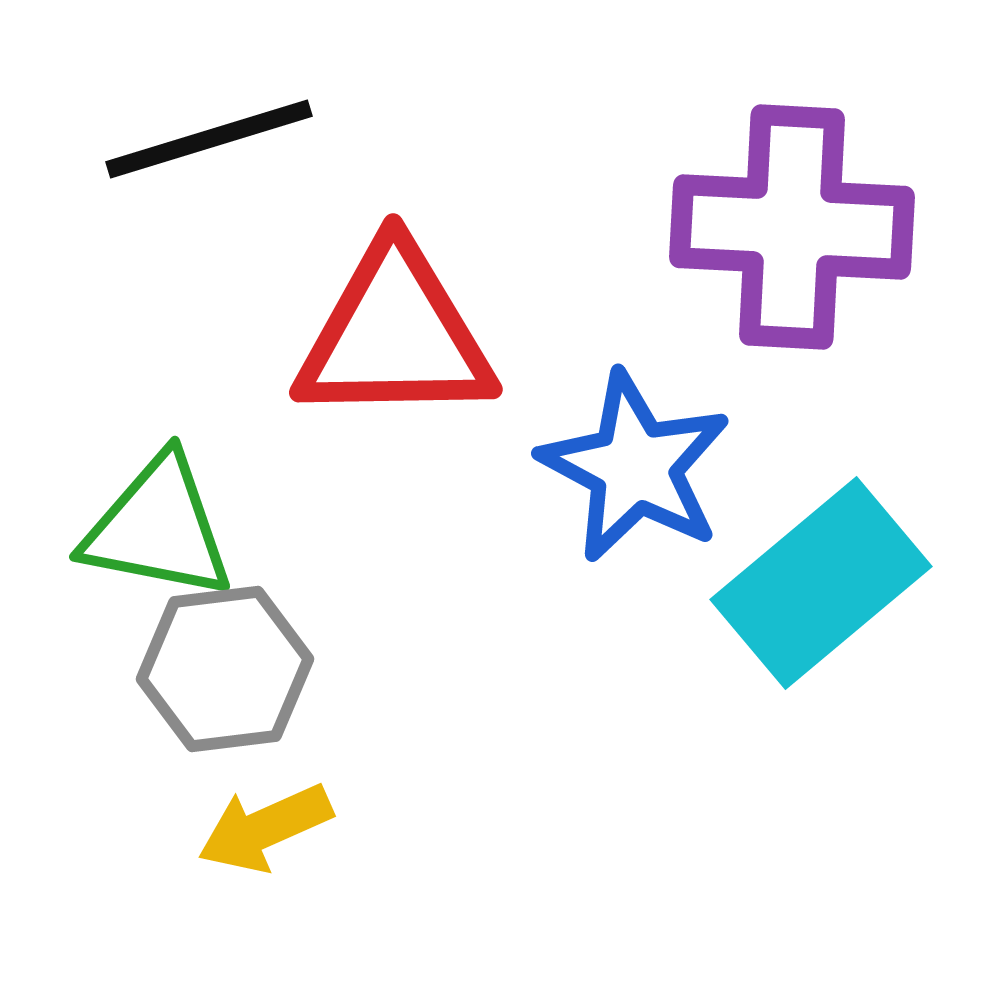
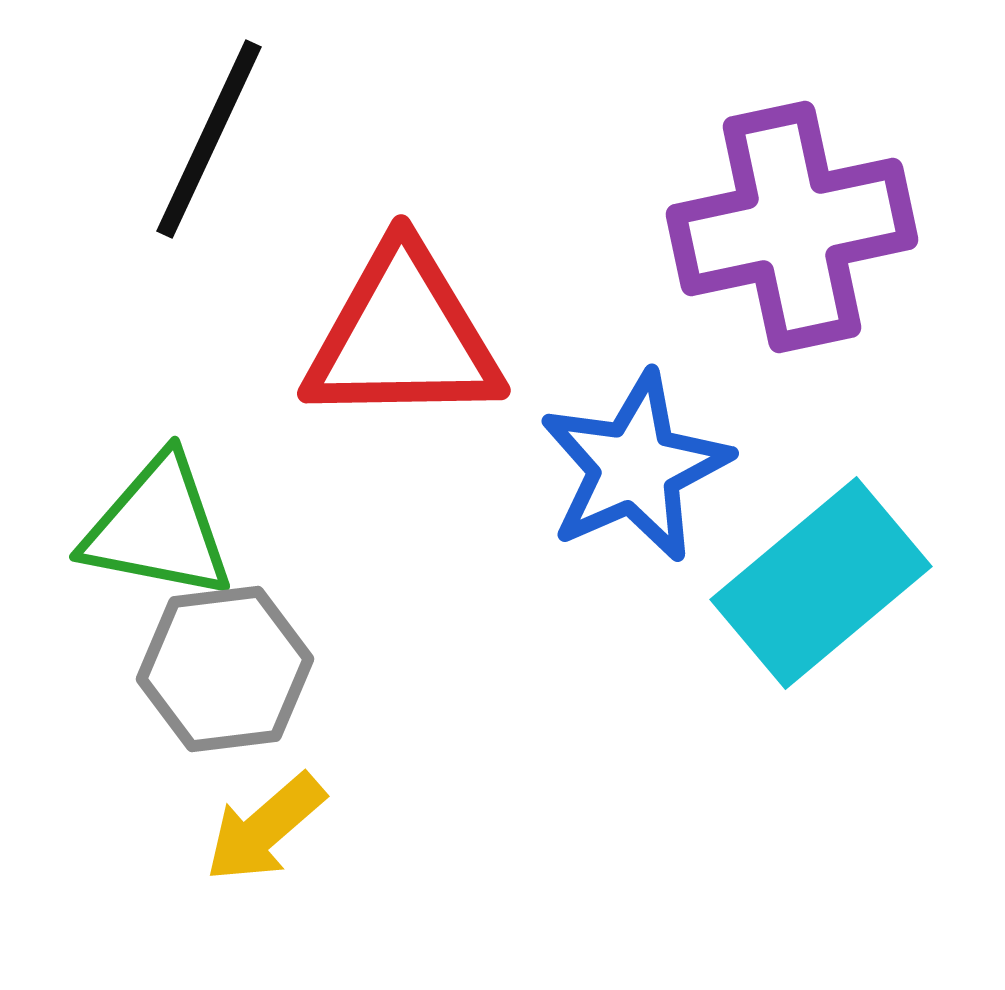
black line: rotated 48 degrees counterclockwise
purple cross: rotated 15 degrees counterclockwise
red triangle: moved 8 px right, 1 px down
blue star: rotated 20 degrees clockwise
yellow arrow: rotated 17 degrees counterclockwise
